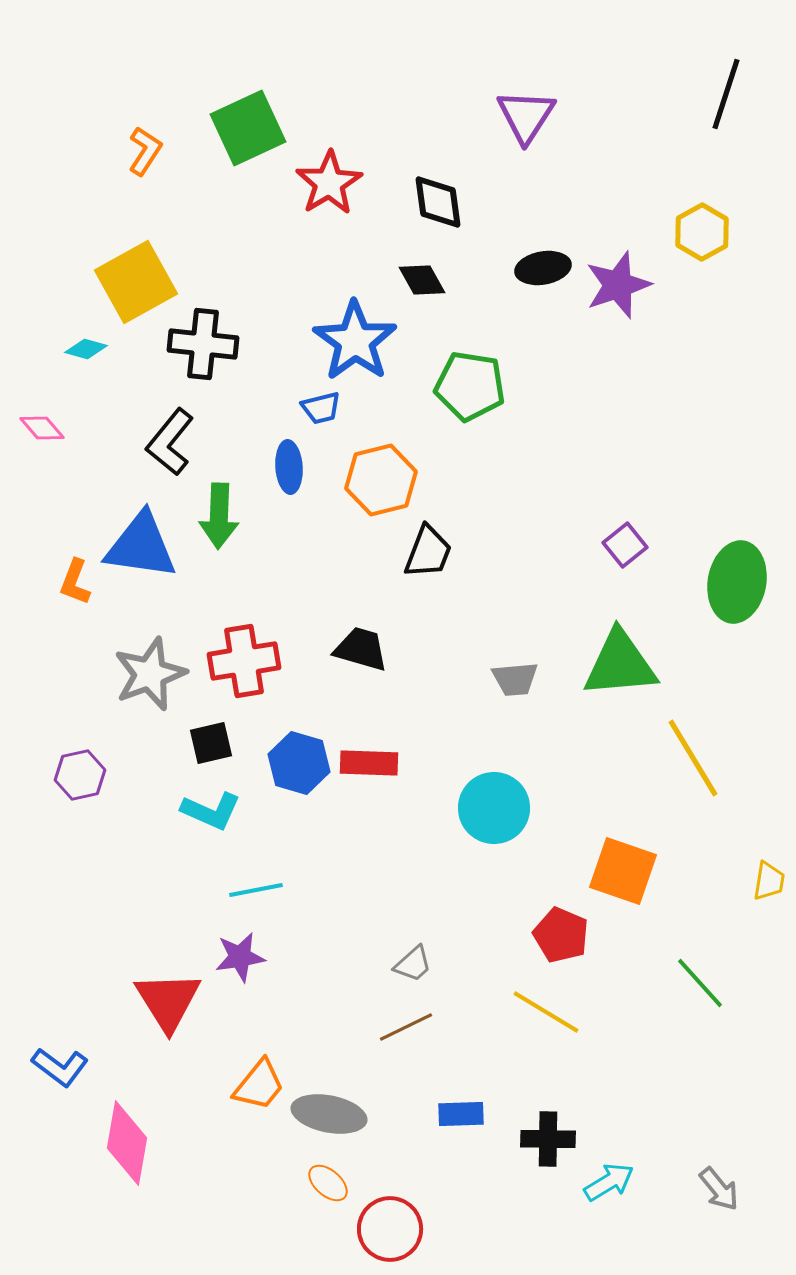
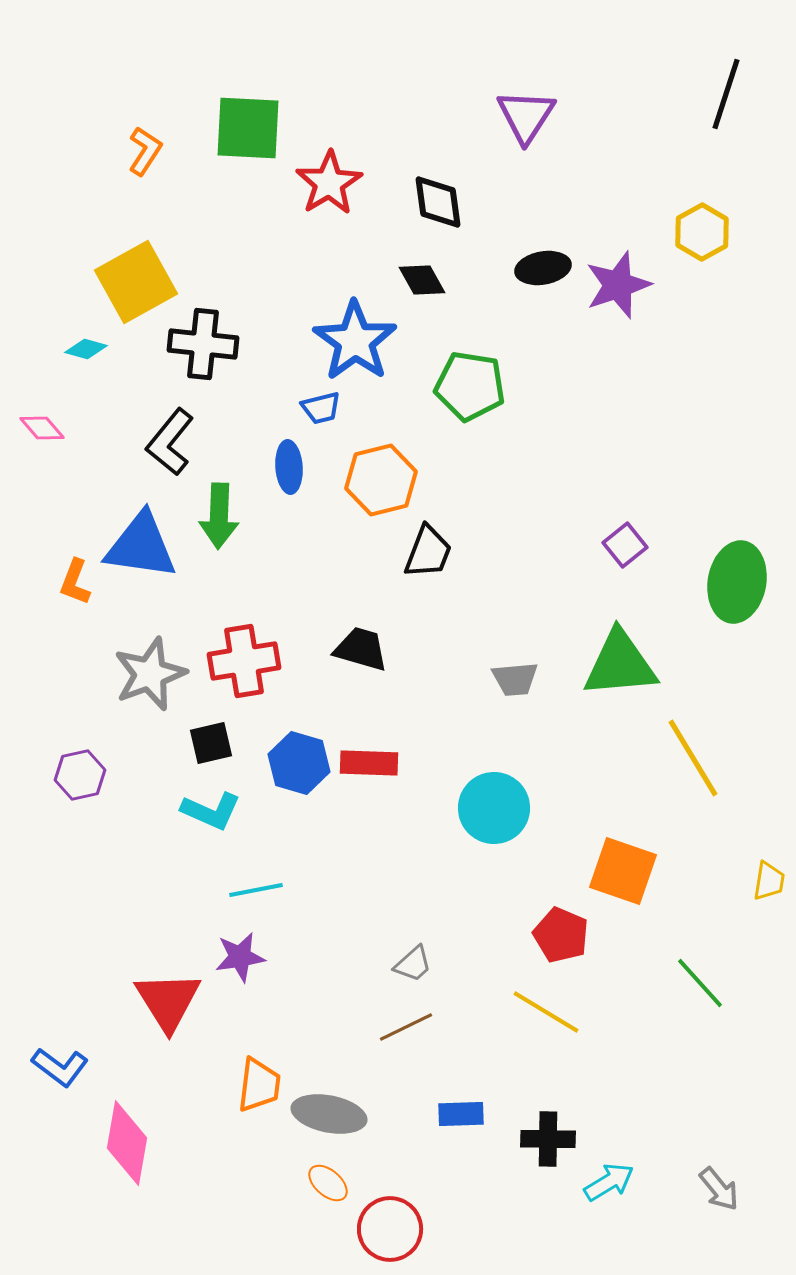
green square at (248, 128): rotated 28 degrees clockwise
orange trapezoid at (259, 1085): rotated 32 degrees counterclockwise
